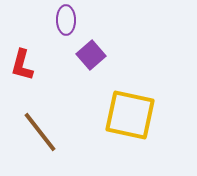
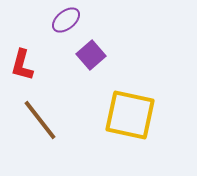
purple ellipse: rotated 52 degrees clockwise
brown line: moved 12 px up
